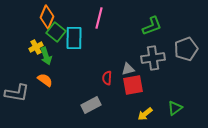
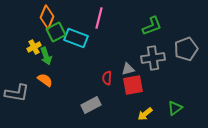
green square: rotated 24 degrees clockwise
cyan rectangle: moved 2 px right; rotated 70 degrees counterclockwise
yellow cross: moved 2 px left
